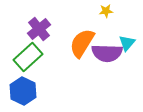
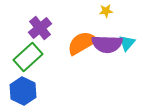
purple cross: moved 1 px right, 1 px up
orange semicircle: rotated 28 degrees clockwise
purple semicircle: moved 9 px up
